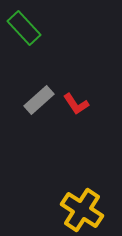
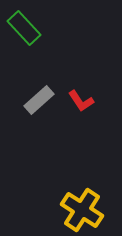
red L-shape: moved 5 px right, 3 px up
